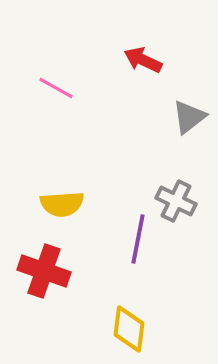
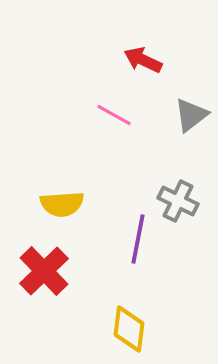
pink line: moved 58 px right, 27 px down
gray triangle: moved 2 px right, 2 px up
gray cross: moved 2 px right
red cross: rotated 27 degrees clockwise
